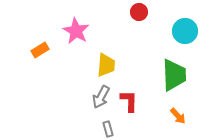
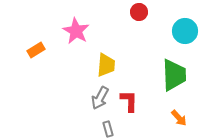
orange rectangle: moved 4 px left
gray arrow: moved 1 px left, 1 px down
orange arrow: moved 1 px right, 2 px down
